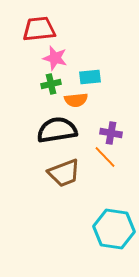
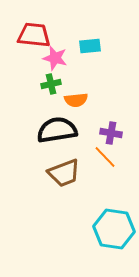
red trapezoid: moved 5 px left, 6 px down; rotated 12 degrees clockwise
cyan rectangle: moved 31 px up
